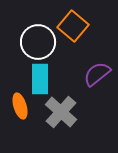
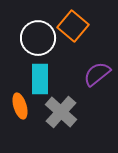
white circle: moved 4 px up
